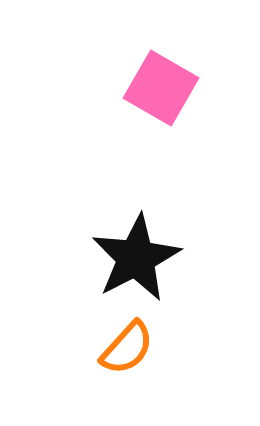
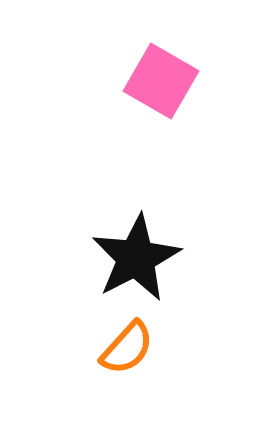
pink square: moved 7 px up
